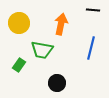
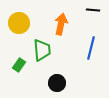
green trapezoid: rotated 105 degrees counterclockwise
